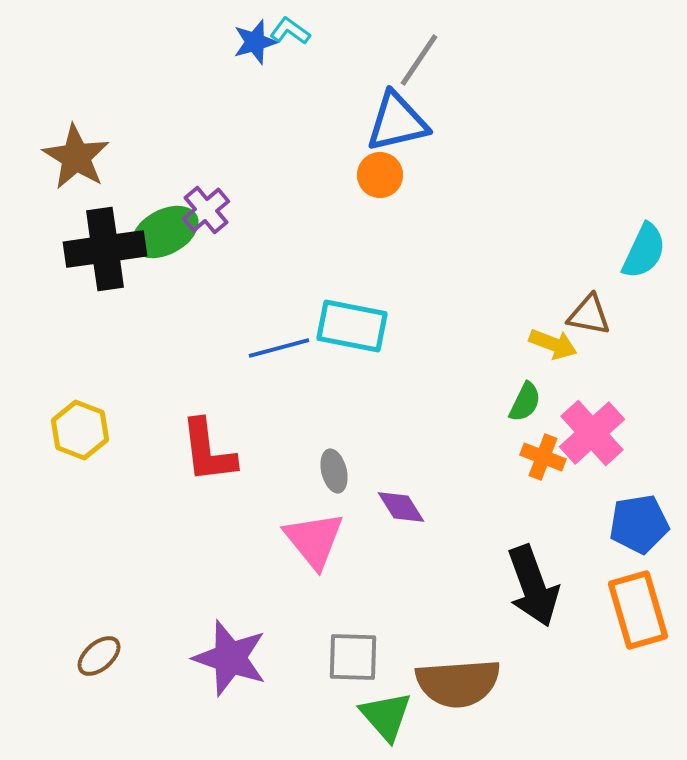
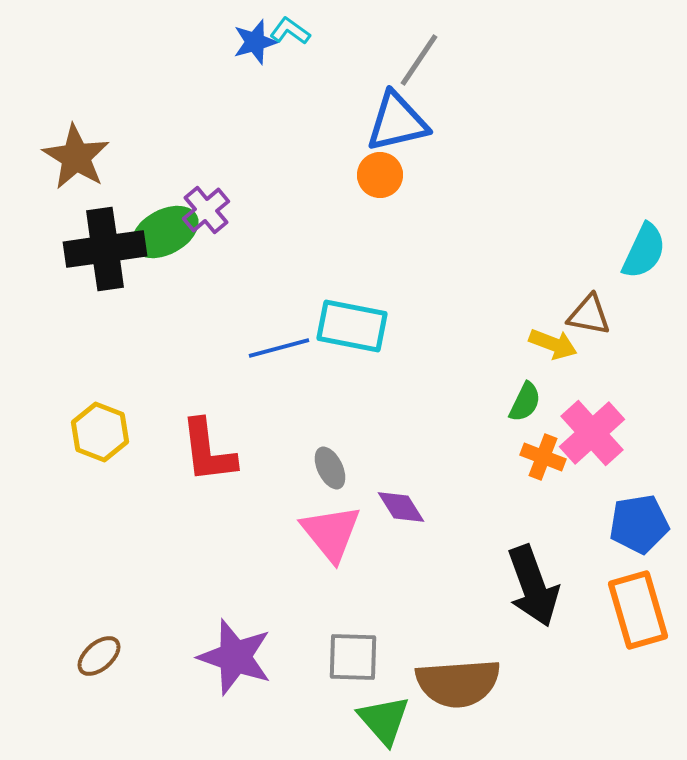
yellow hexagon: moved 20 px right, 2 px down
gray ellipse: moved 4 px left, 3 px up; rotated 12 degrees counterclockwise
pink triangle: moved 17 px right, 7 px up
purple star: moved 5 px right, 1 px up
green triangle: moved 2 px left, 4 px down
